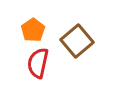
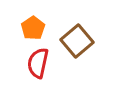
orange pentagon: moved 2 px up
